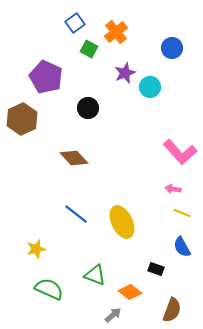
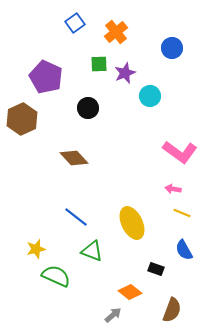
green square: moved 10 px right, 15 px down; rotated 30 degrees counterclockwise
cyan circle: moved 9 px down
pink L-shape: rotated 12 degrees counterclockwise
blue line: moved 3 px down
yellow ellipse: moved 10 px right, 1 px down
blue semicircle: moved 2 px right, 3 px down
green triangle: moved 3 px left, 24 px up
green semicircle: moved 7 px right, 13 px up
